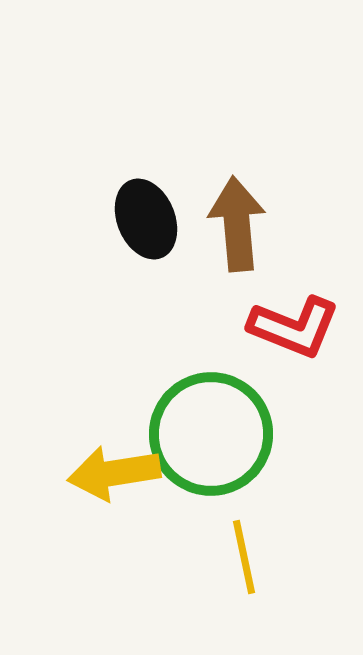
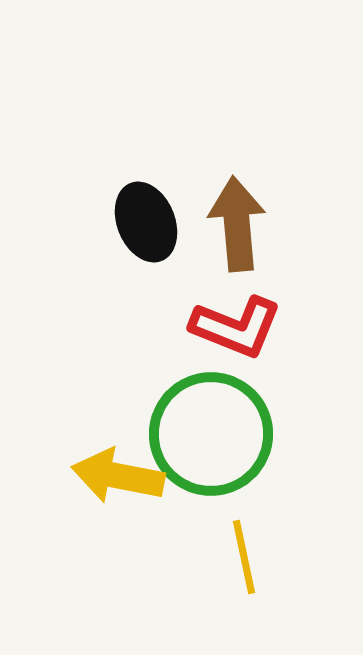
black ellipse: moved 3 px down
red L-shape: moved 58 px left
yellow arrow: moved 4 px right, 3 px down; rotated 20 degrees clockwise
